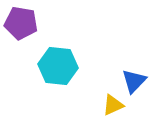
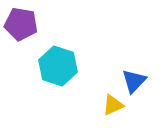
purple pentagon: moved 1 px down
cyan hexagon: rotated 12 degrees clockwise
